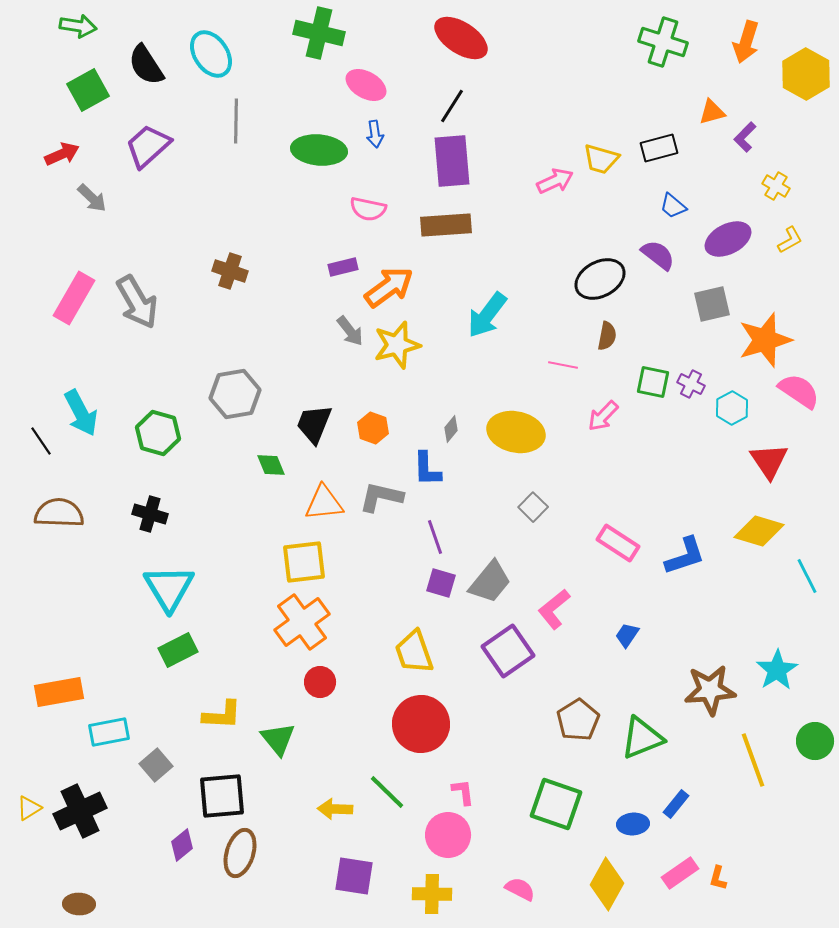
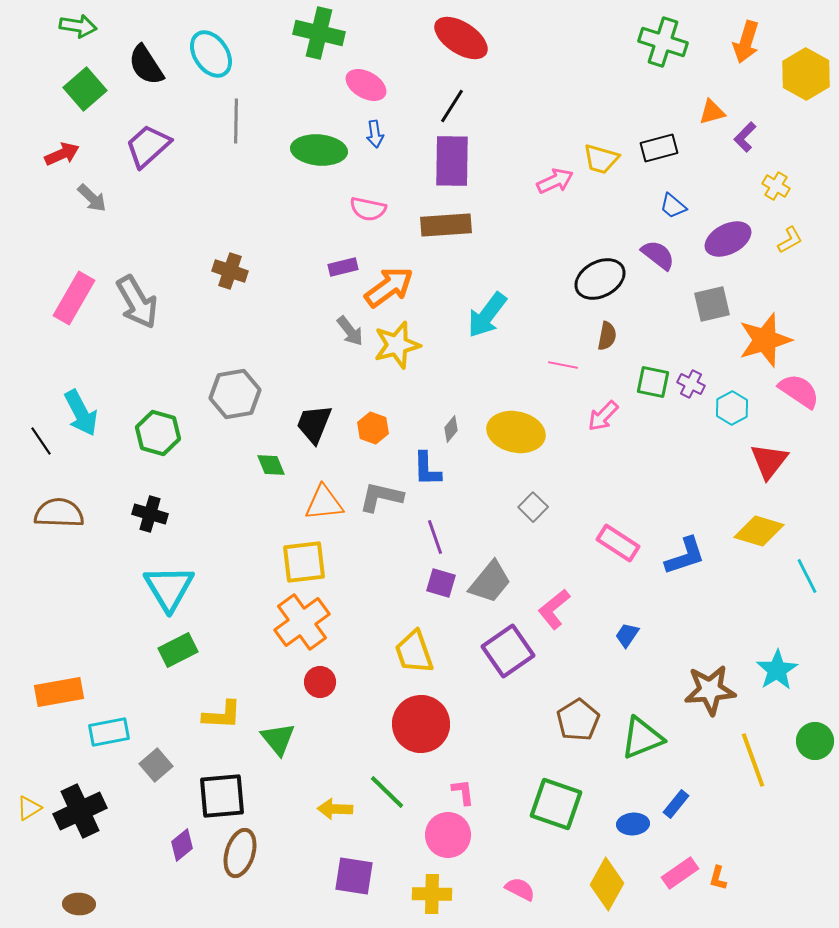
green square at (88, 90): moved 3 px left, 1 px up; rotated 12 degrees counterclockwise
purple rectangle at (452, 161): rotated 6 degrees clockwise
red triangle at (769, 461): rotated 12 degrees clockwise
